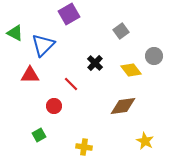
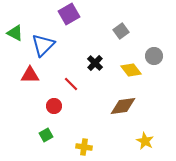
green square: moved 7 px right
